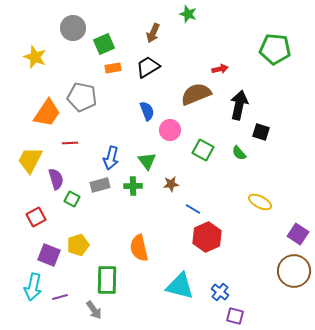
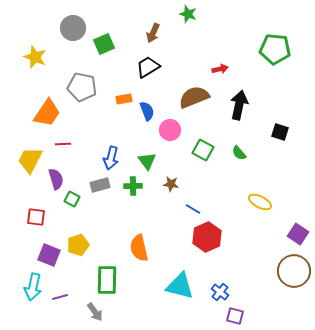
orange rectangle at (113, 68): moved 11 px right, 31 px down
brown semicircle at (196, 94): moved 2 px left, 3 px down
gray pentagon at (82, 97): moved 10 px up
black square at (261, 132): moved 19 px right
red line at (70, 143): moved 7 px left, 1 px down
brown star at (171, 184): rotated 14 degrees clockwise
red square at (36, 217): rotated 36 degrees clockwise
gray arrow at (94, 310): moved 1 px right, 2 px down
